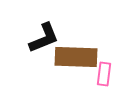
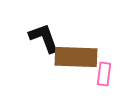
black L-shape: rotated 88 degrees counterclockwise
